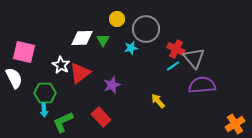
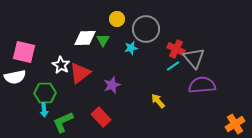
white diamond: moved 3 px right
white semicircle: moved 1 px right, 1 px up; rotated 105 degrees clockwise
